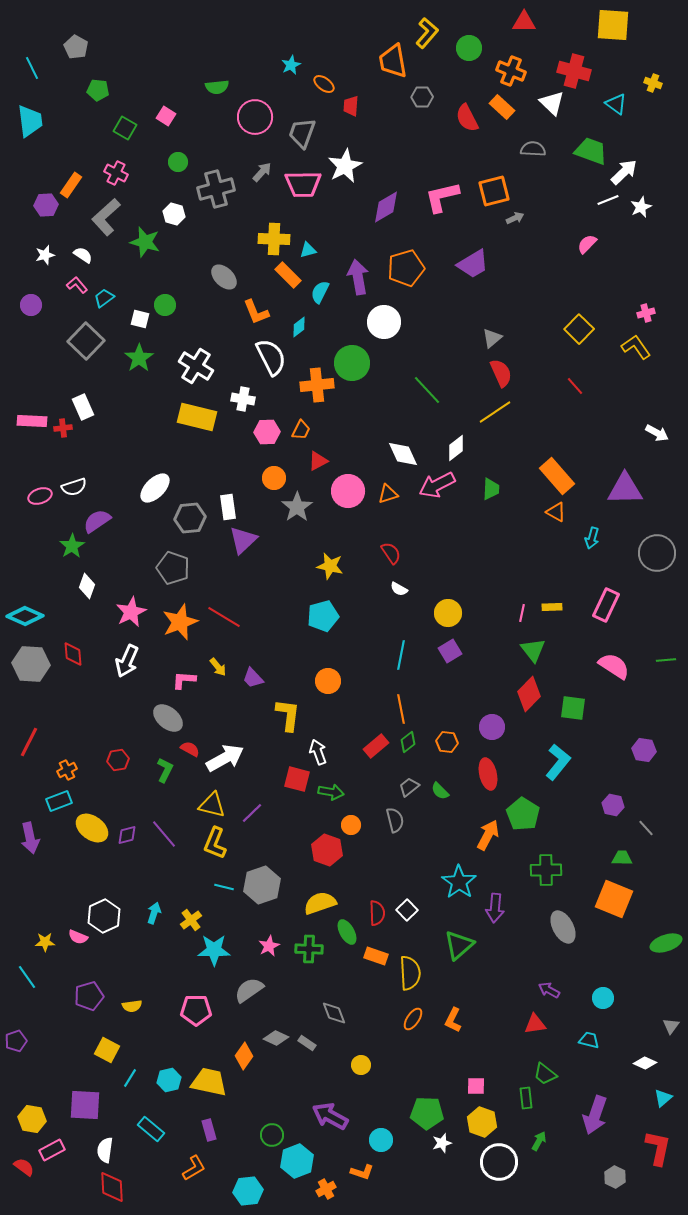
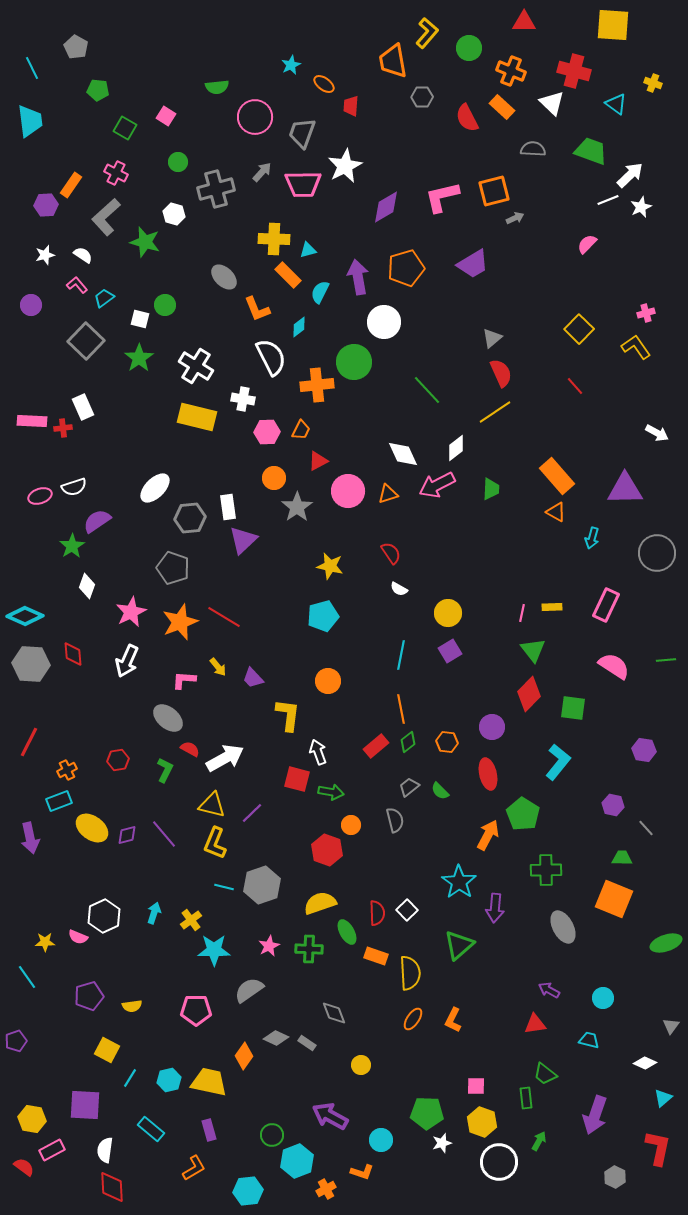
white arrow at (624, 172): moved 6 px right, 3 px down
orange L-shape at (256, 312): moved 1 px right, 3 px up
green circle at (352, 363): moved 2 px right, 1 px up
